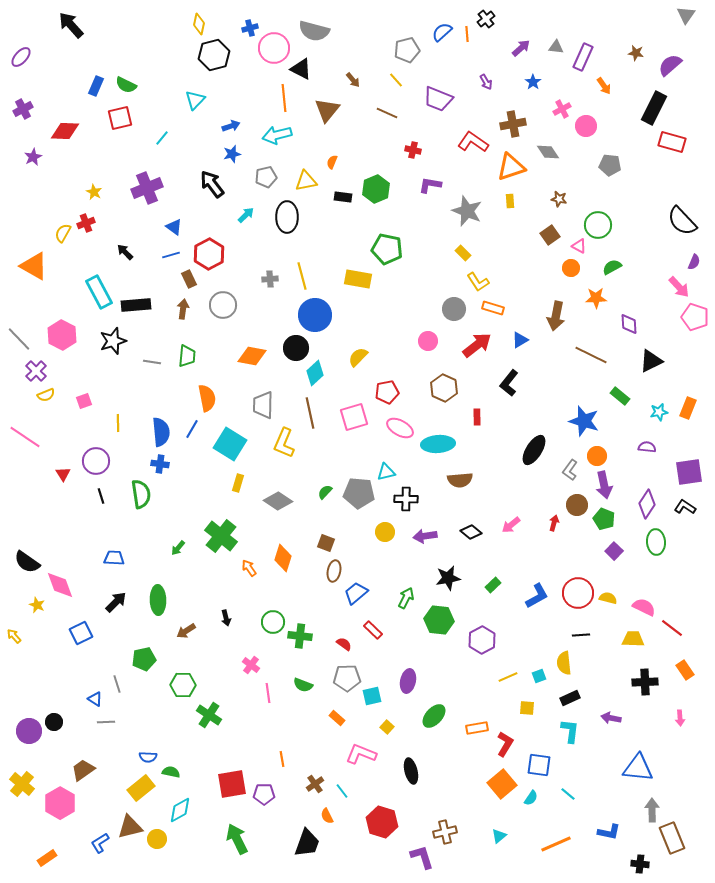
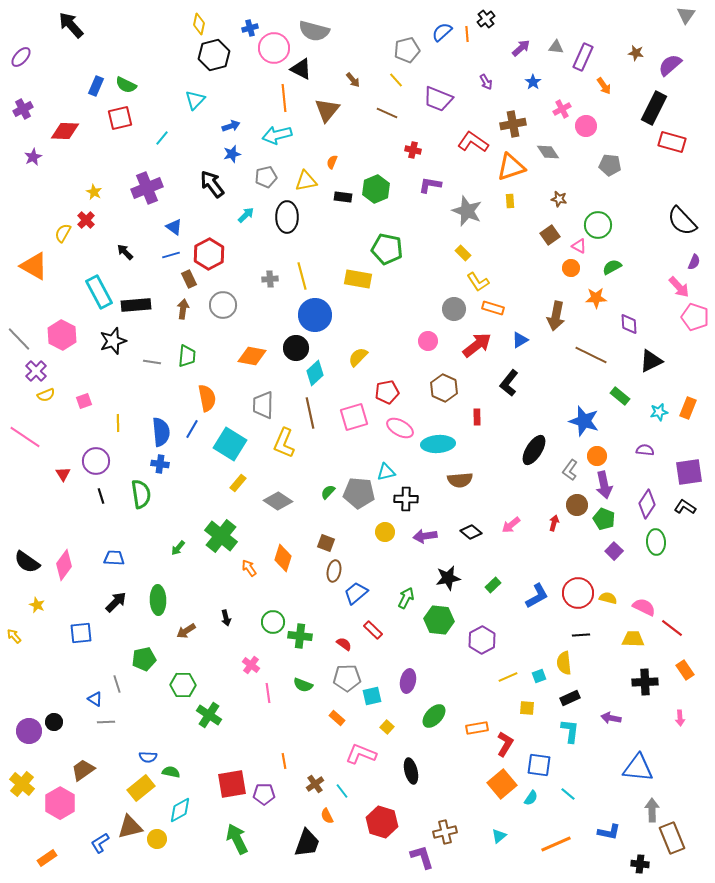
red cross at (86, 223): moved 3 px up; rotated 24 degrees counterclockwise
purple semicircle at (647, 447): moved 2 px left, 3 px down
yellow rectangle at (238, 483): rotated 24 degrees clockwise
green semicircle at (325, 492): moved 3 px right
pink diamond at (60, 585): moved 4 px right, 20 px up; rotated 56 degrees clockwise
blue square at (81, 633): rotated 20 degrees clockwise
orange line at (282, 759): moved 2 px right, 2 px down
